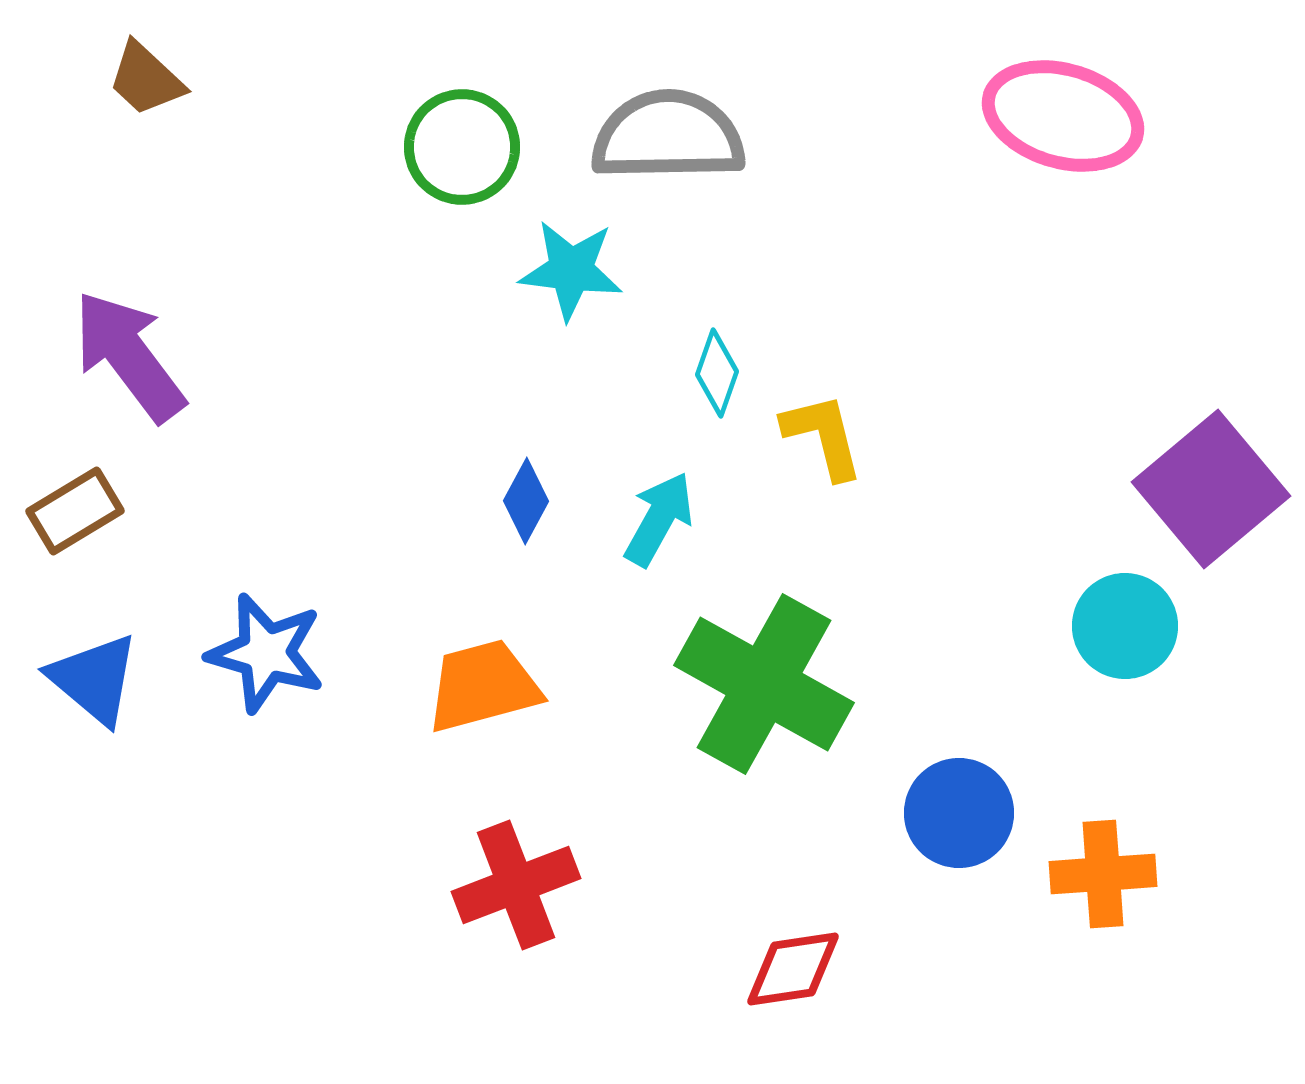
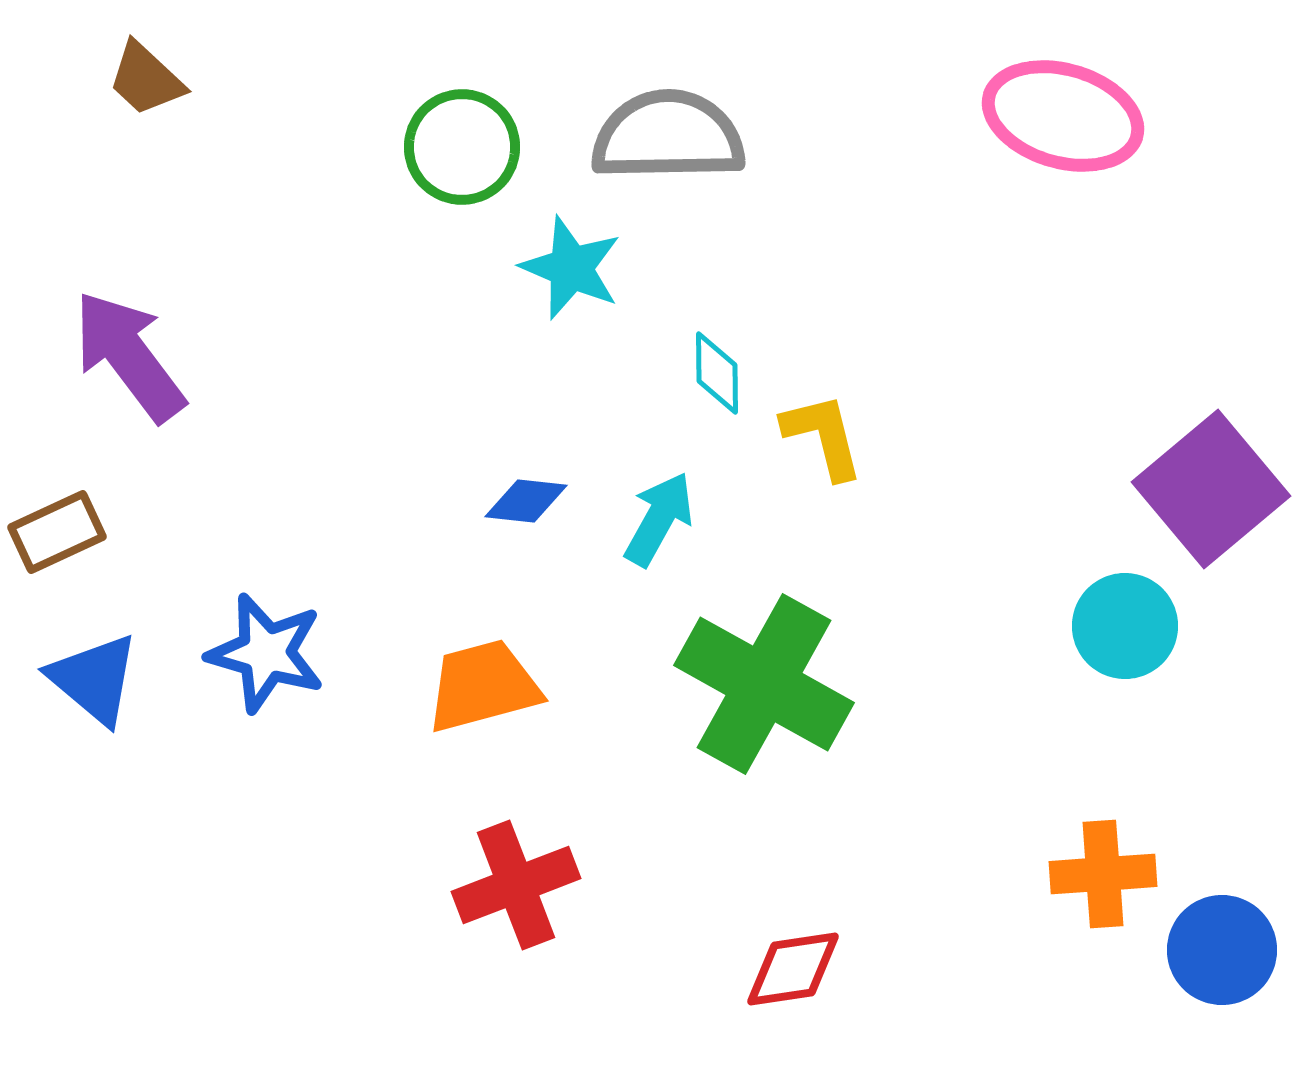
cyan star: moved 2 px up; rotated 16 degrees clockwise
cyan diamond: rotated 20 degrees counterclockwise
blue diamond: rotated 68 degrees clockwise
brown rectangle: moved 18 px left, 21 px down; rotated 6 degrees clockwise
blue circle: moved 263 px right, 137 px down
